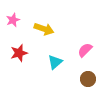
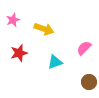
pink semicircle: moved 1 px left, 2 px up
cyan triangle: rotated 21 degrees clockwise
brown circle: moved 1 px right, 3 px down
